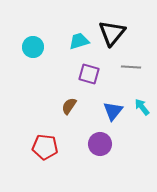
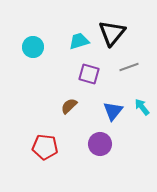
gray line: moved 2 px left; rotated 24 degrees counterclockwise
brown semicircle: rotated 12 degrees clockwise
